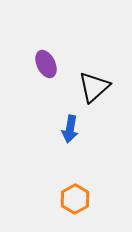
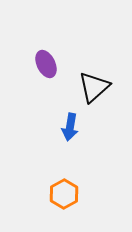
blue arrow: moved 2 px up
orange hexagon: moved 11 px left, 5 px up
